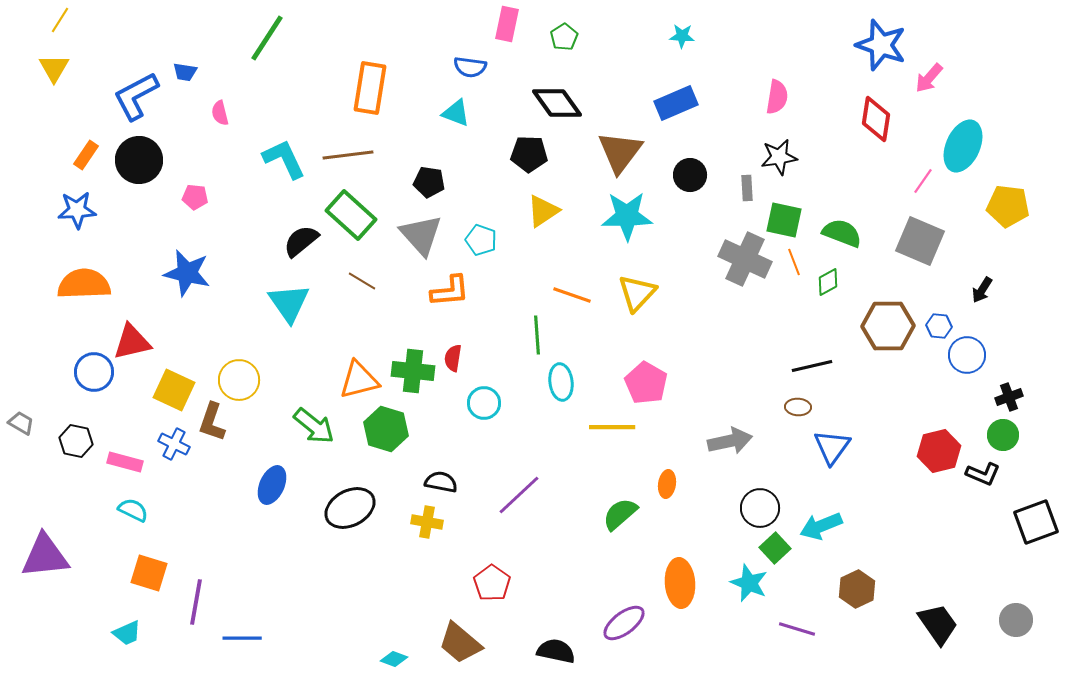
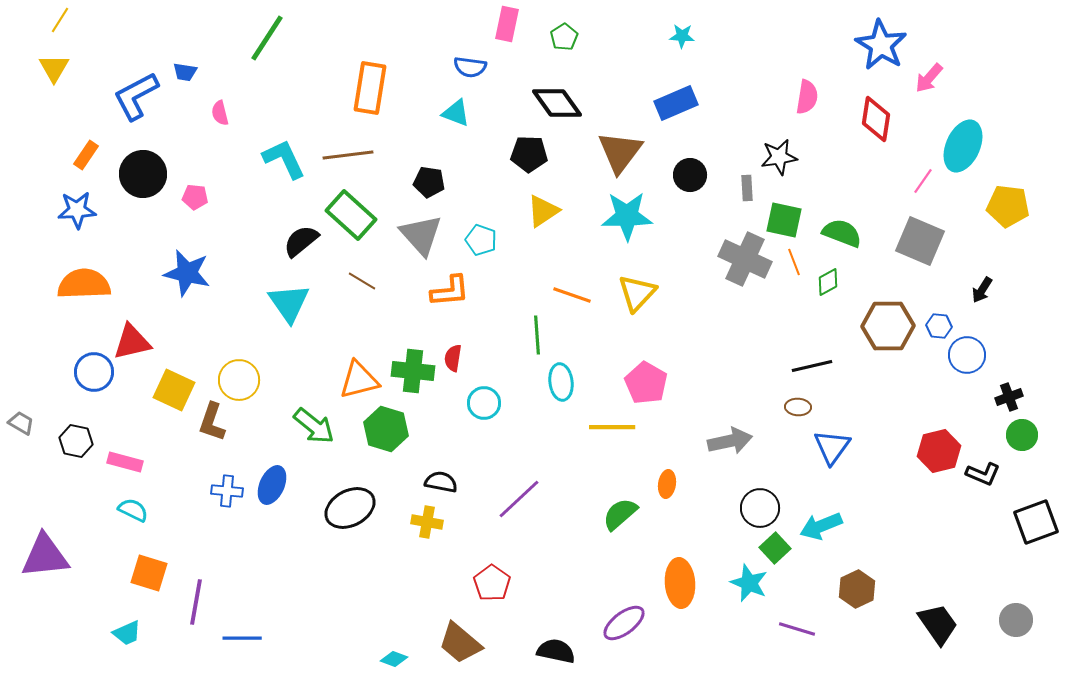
blue star at (881, 45): rotated 12 degrees clockwise
pink semicircle at (777, 97): moved 30 px right
black circle at (139, 160): moved 4 px right, 14 px down
green circle at (1003, 435): moved 19 px right
blue cross at (174, 444): moved 53 px right, 47 px down; rotated 20 degrees counterclockwise
purple line at (519, 495): moved 4 px down
